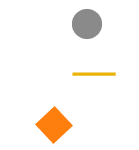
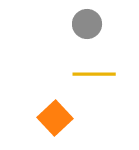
orange square: moved 1 px right, 7 px up
